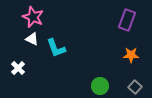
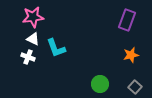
pink star: rotated 30 degrees counterclockwise
white triangle: moved 1 px right
orange star: rotated 14 degrees counterclockwise
white cross: moved 10 px right, 11 px up; rotated 24 degrees counterclockwise
green circle: moved 2 px up
